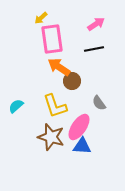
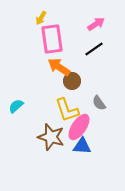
yellow arrow: rotated 16 degrees counterclockwise
black line: rotated 24 degrees counterclockwise
yellow L-shape: moved 12 px right, 4 px down
